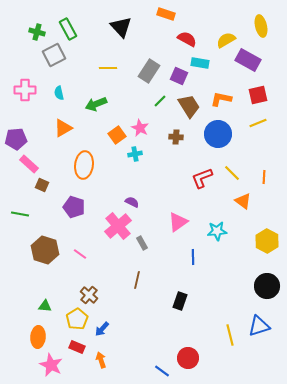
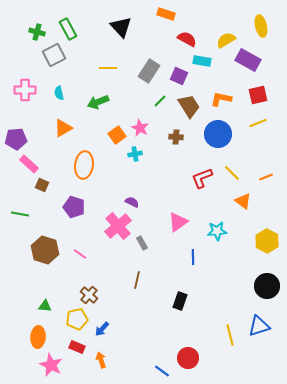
cyan rectangle at (200, 63): moved 2 px right, 2 px up
green arrow at (96, 104): moved 2 px right, 2 px up
orange line at (264, 177): moved 2 px right; rotated 64 degrees clockwise
yellow pentagon at (77, 319): rotated 20 degrees clockwise
